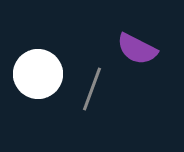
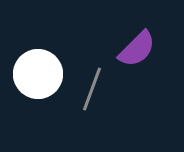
purple semicircle: rotated 72 degrees counterclockwise
